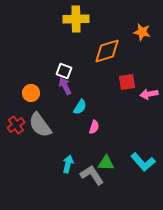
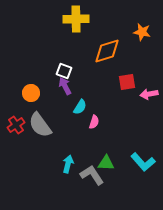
pink semicircle: moved 5 px up
